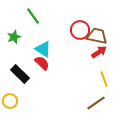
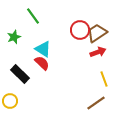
brown trapezoid: moved 3 px up; rotated 45 degrees counterclockwise
red arrow: moved 1 px left; rotated 14 degrees clockwise
